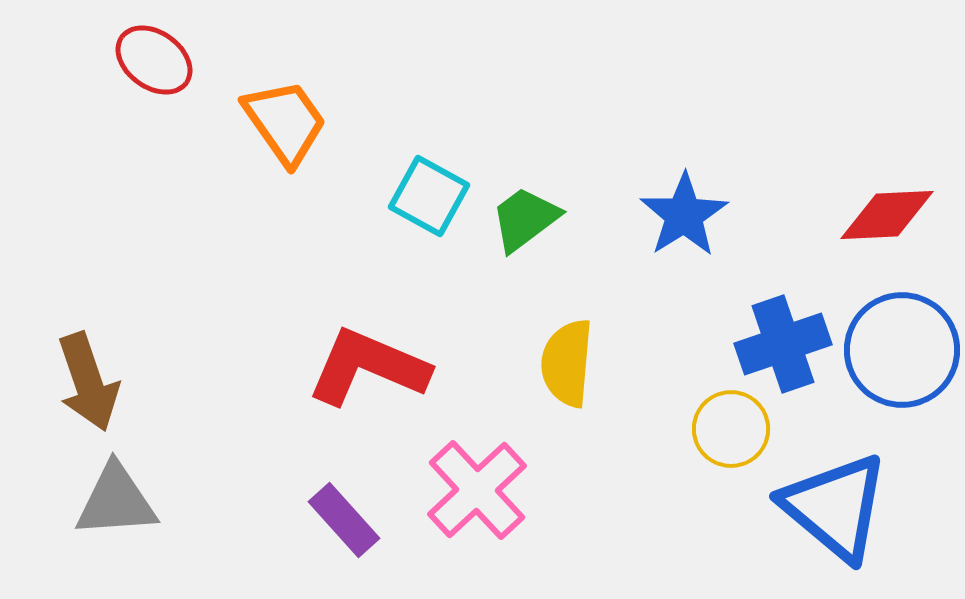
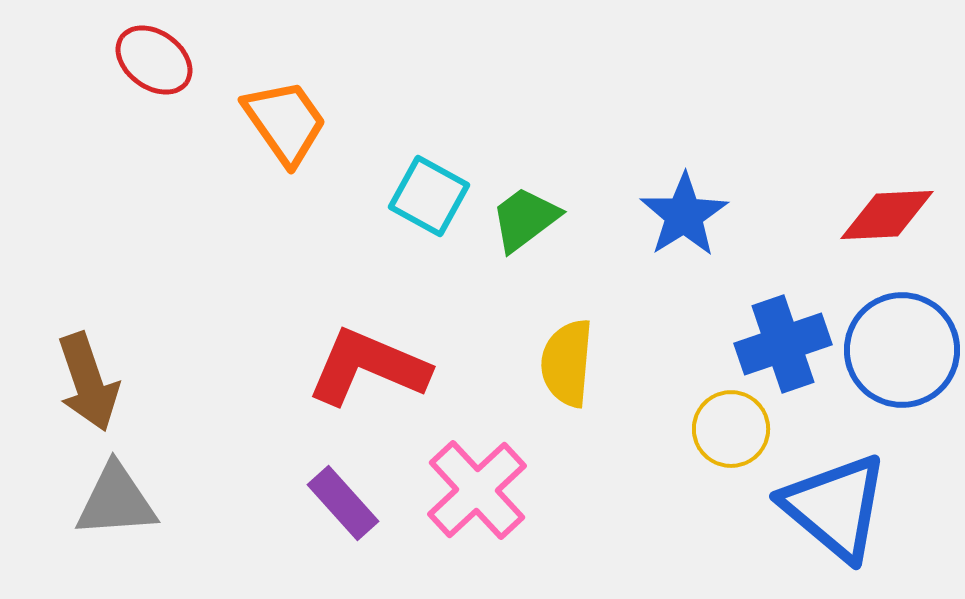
purple rectangle: moved 1 px left, 17 px up
